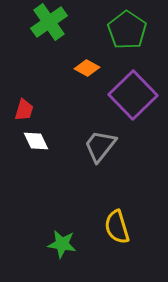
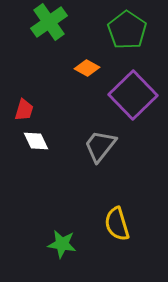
yellow semicircle: moved 3 px up
